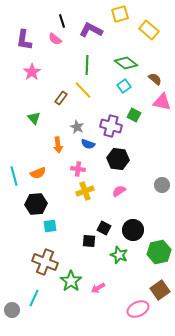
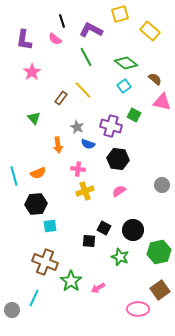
yellow rectangle at (149, 30): moved 1 px right, 1 px down
green line at (87, 65): moved 1 px left, 8 px up; rotated 30 degrees counterclockwise
green star at (119, 255): moved 1 px right, 2 px down
pink ellipse at (138, 309): rotated 25 degrees clockwise
